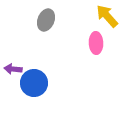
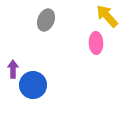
purple arrow: rotated 84 degrees clockwise
blue circle: moved 1 px left, 2 px down
